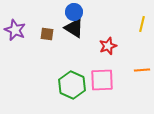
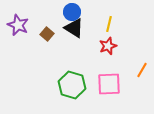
blue circle: moved 2 px left
yellow line: moved 33 px left
purple star: moved 3 px right, 5 px up
brown square: rotated 32 degrees clockwise
orange line: rotated 56 degrees counterclockwise
pink square: moved 7 px right, 4 px down
green hexagon: rotated 8 degrees counterclockwise
